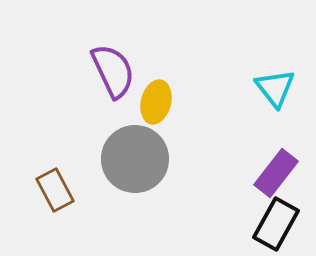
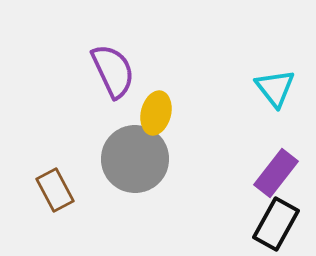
yellow ellipse: moved 11 px down
